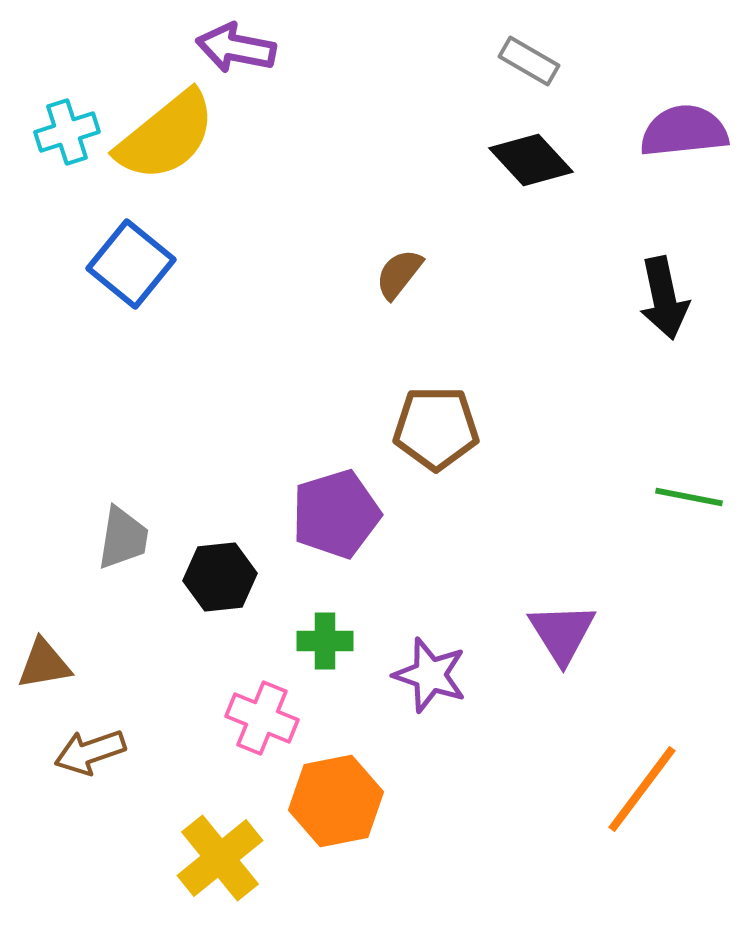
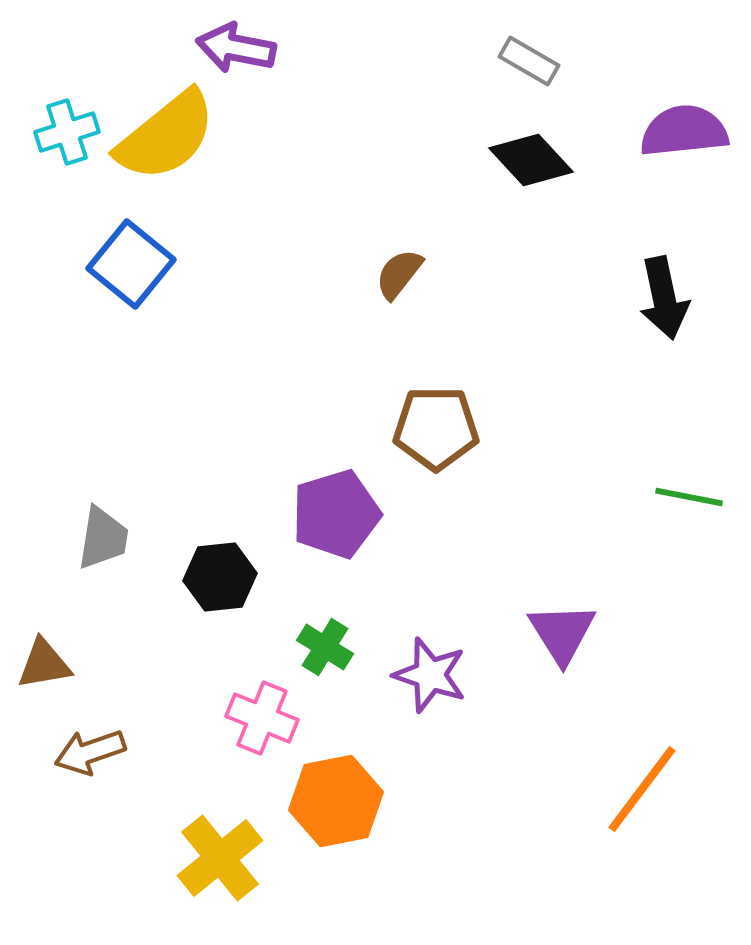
gray trapezoid: moved 20 px left
green cross: moved 6 px down; rotated 32 degrees clockwise
